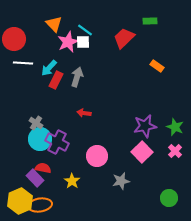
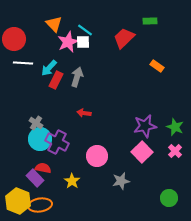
yellow hexagon: moved 2 px left; rotated 15 degrees counterclockwise
